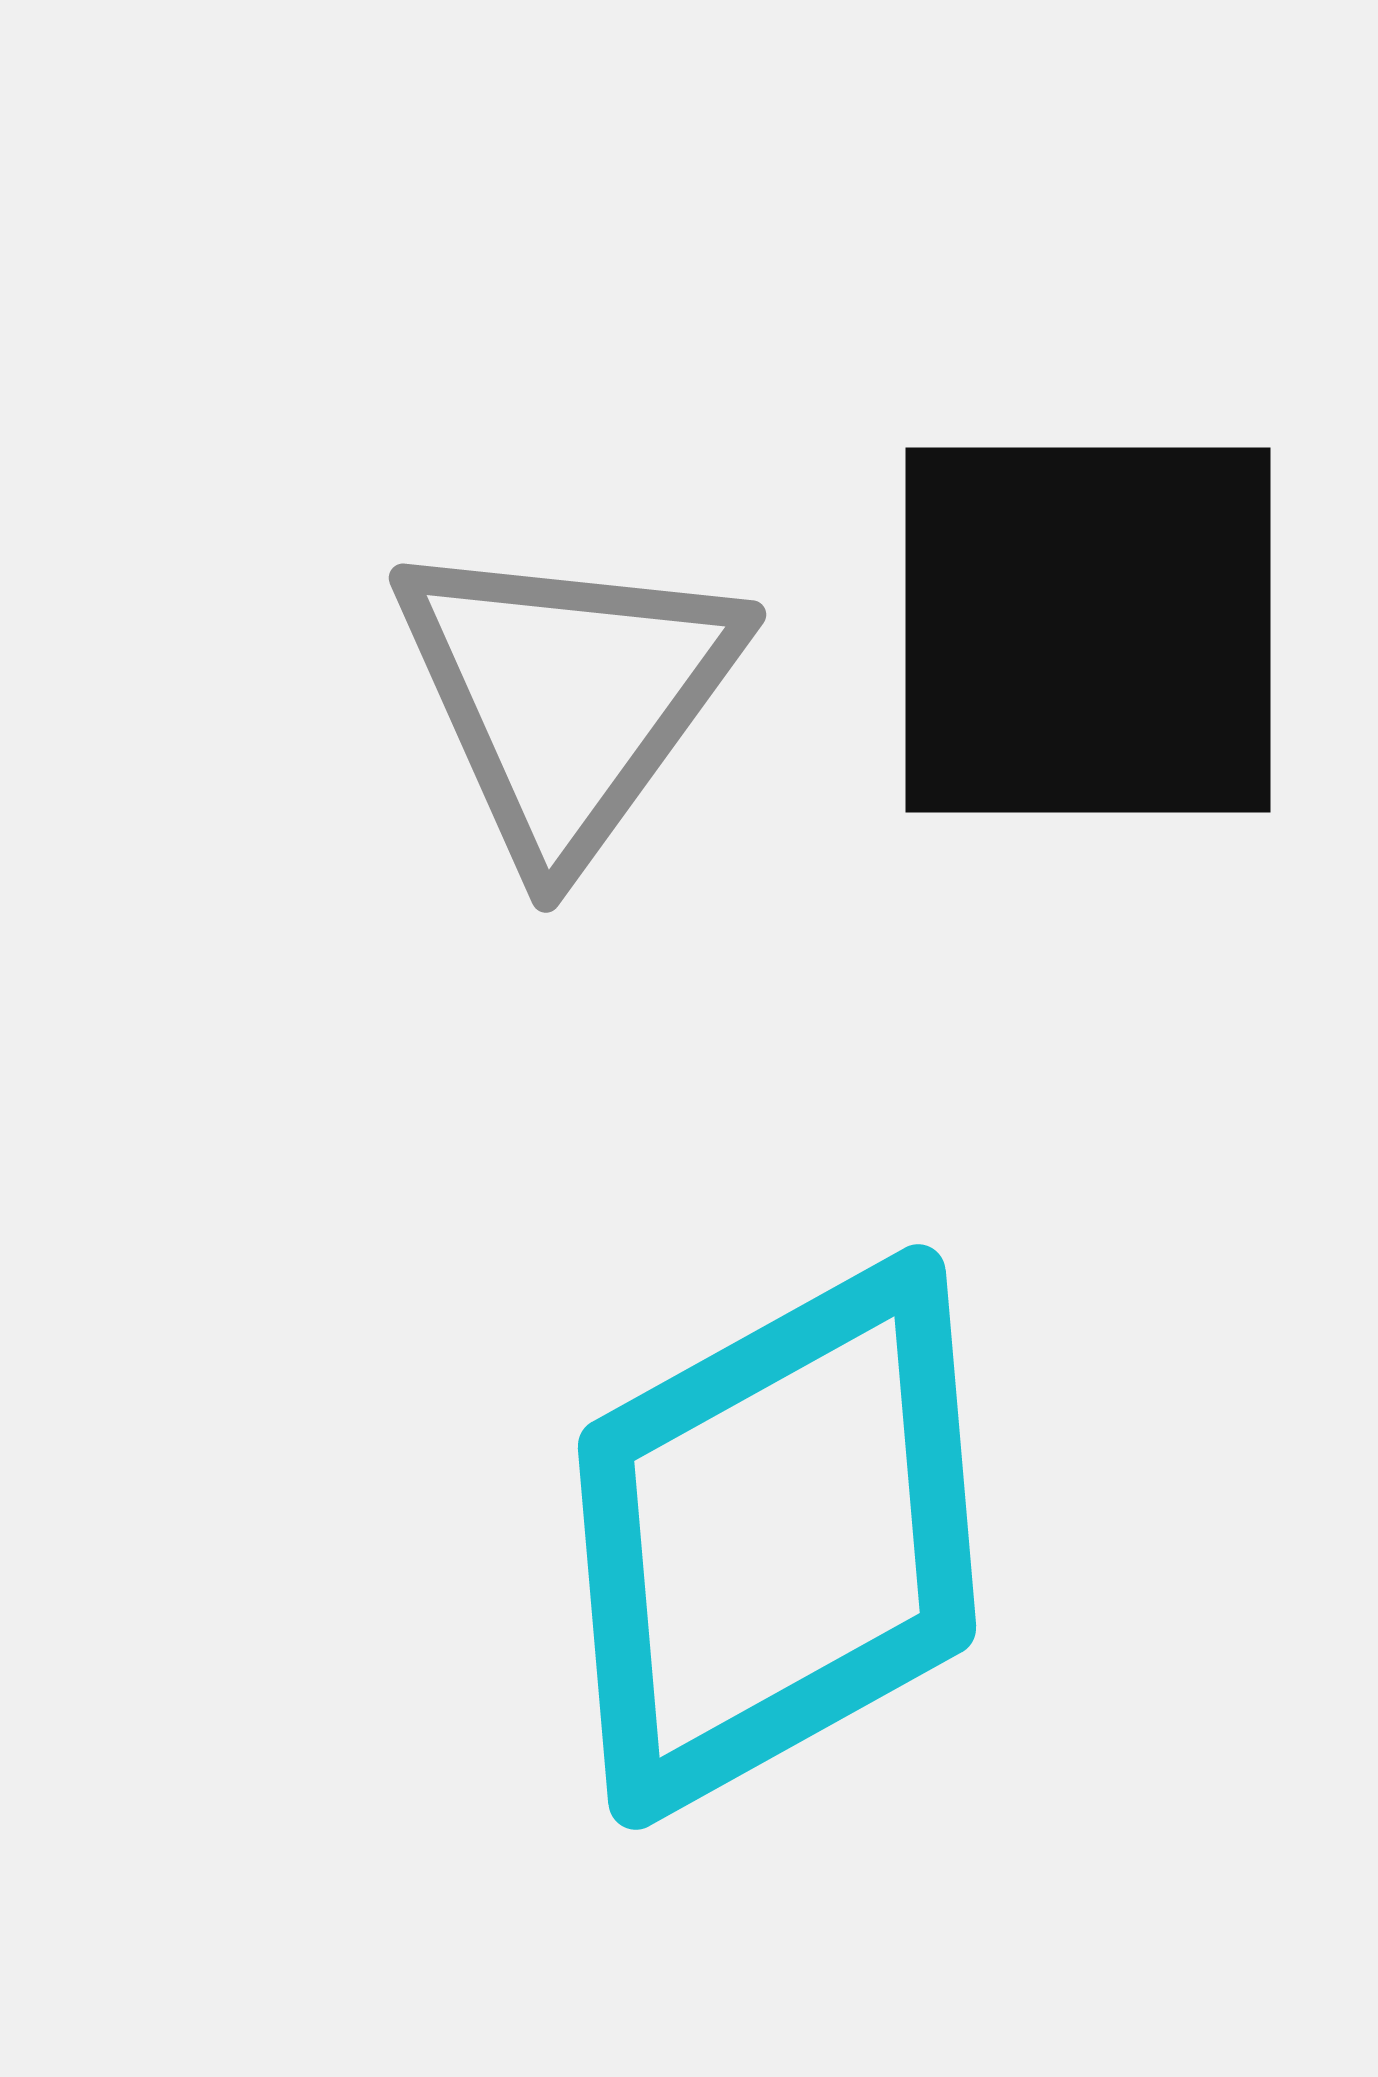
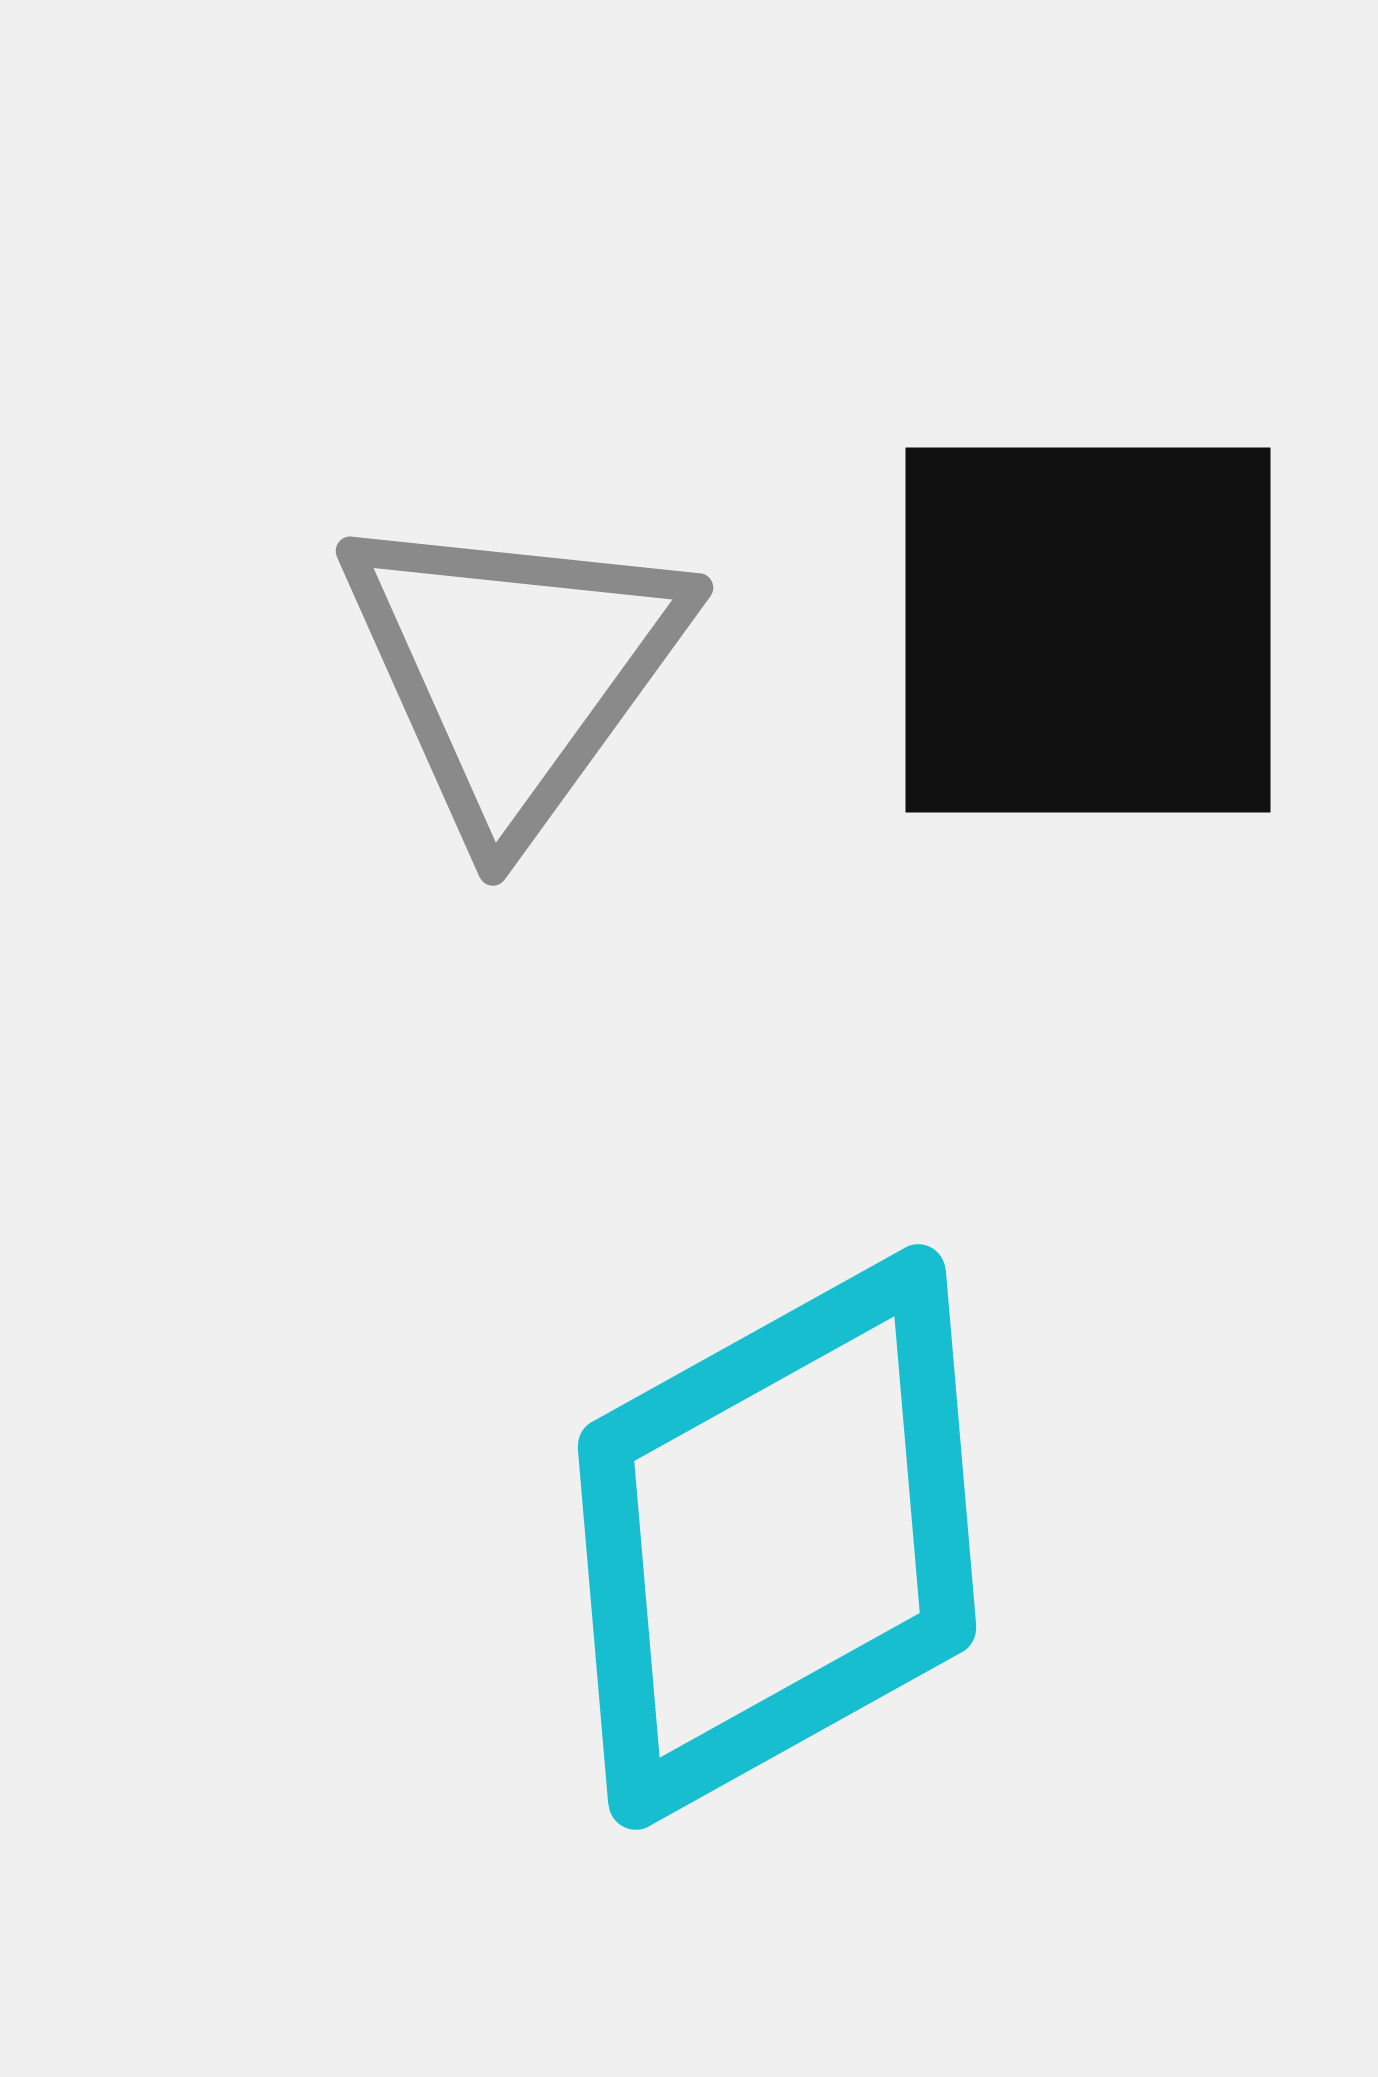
gray triangle: moved 53 px left, 27 px up
